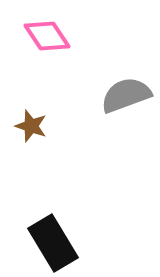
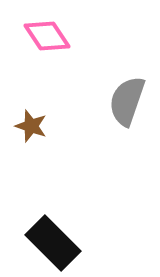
gray semicircle: moved 1 px right, 6 px down; rotated 51 degrees counterclockwise
black rectangle: rotated 14 degrees counterclockwise
